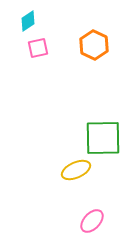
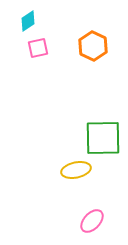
orange hexagon: moved 1 px left, 1 px down
yellow ellipse: rotated 12 degrees clockwise
